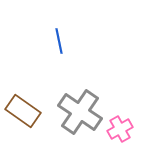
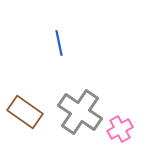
blue line: moved 2 px down
brown rectangle: moved 2 px right, 1 px down
